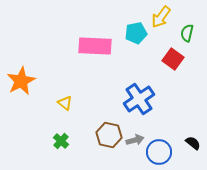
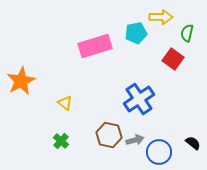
yellow arrow: rotated 125 degrees counterclockwise
pink rectangle: rotated 20 degrees counterclockwise
